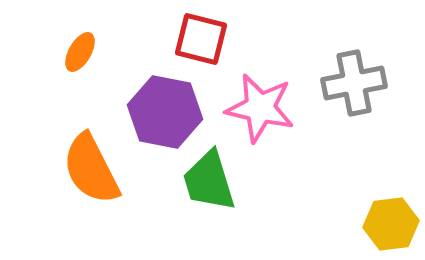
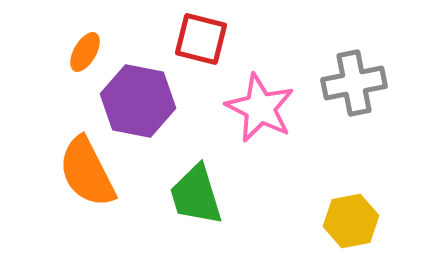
orange ellipse: moved 5 px right
pink star: rotated 14 degrees clockwise
purple hexagon: moved 27 px left, 11 px up
orange semicircle: moved 4 px left, 3 px down
green trapezoid: moved 13 px left, 14 px down
yellow hexagon: moved 40 px left, 3 px up; rotated 4 degrees counterclockwise
